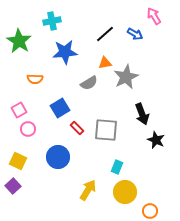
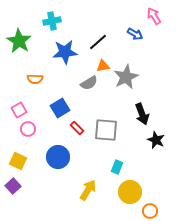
black line: moved 7 px left, 8 px down
orange triangle: moved 2 px left, 3 px down
yellow circle: moved 5 px right
